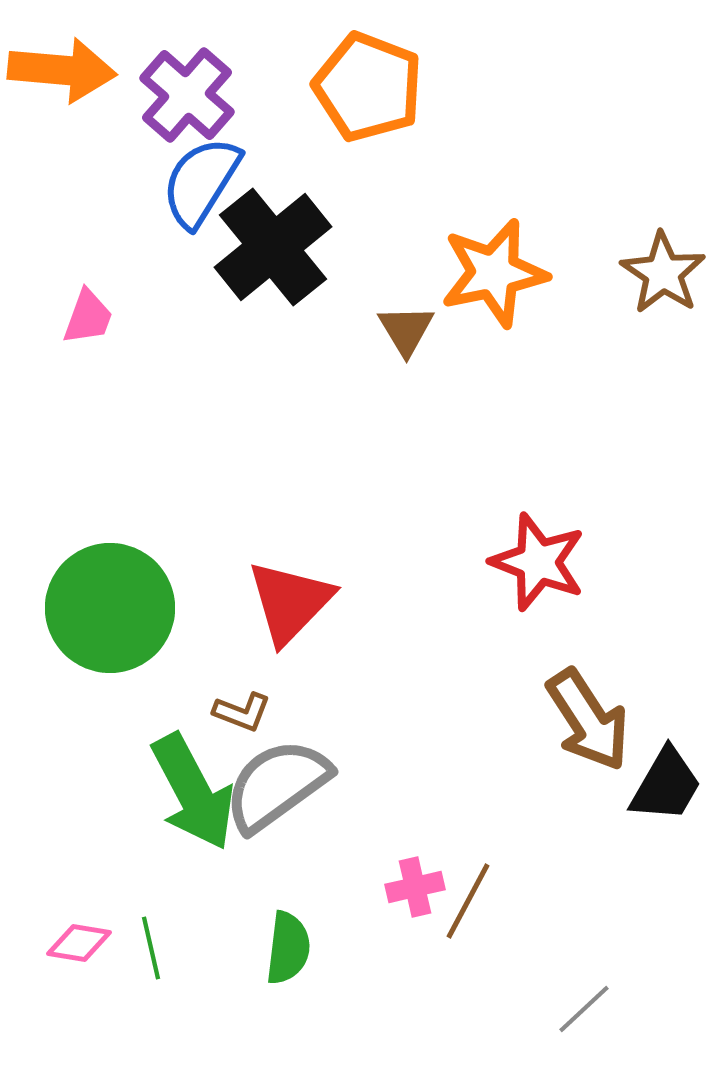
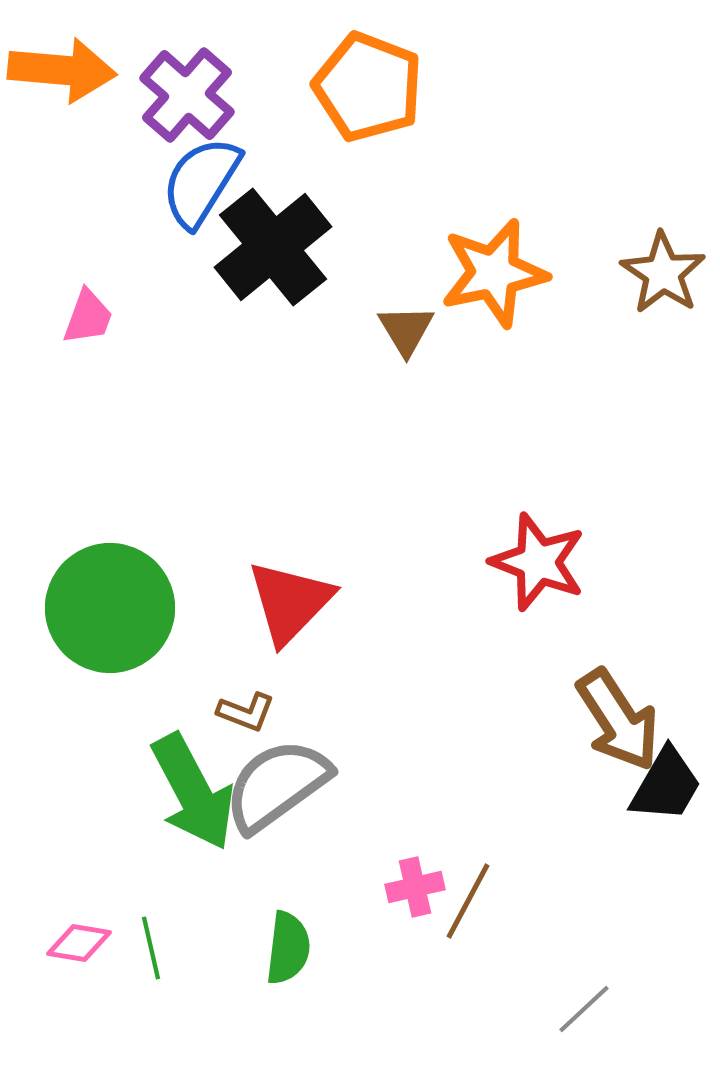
brown L-shape: moved 4 px right
brown arrow: moved 30 px right
